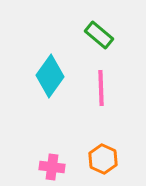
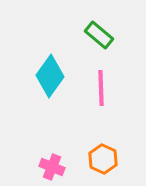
pink cross: rotated 15 degrees clockwise
